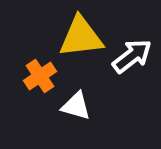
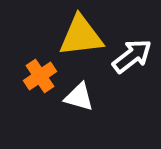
yellow triangle: moved 1 px up
white triangle: moved 3 px right, 9 px up
